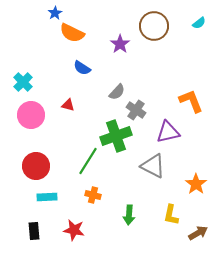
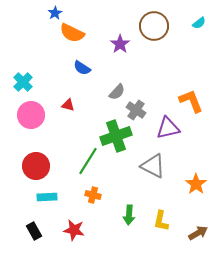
purple triangle: moved 4 px up
yellow L-shape: moved 10 px left, 6 px down
black rectangle: rotated 24 degrees counterclockwise
